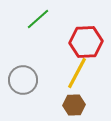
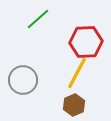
brown hexagon: rotated 20 degrees counterclockwise
